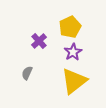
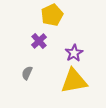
yellow pentagon: moved 18 px left, 12 px up
purple star: moved 1 px right, 1 px down
yellow triangle: rotated 28 degrees clockwise
